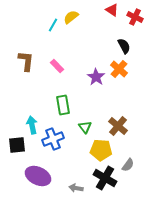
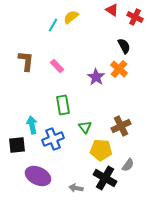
brown cross: moved 3 px right; rotated 24 degrees clockwise
